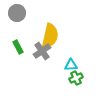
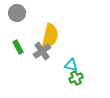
cyan triangle: rotated 16 degrees clockwise
